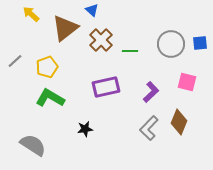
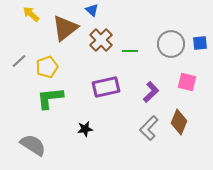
gray line: moved 4 px right
green L-shape: rotated 36 degrees counterclockwise
